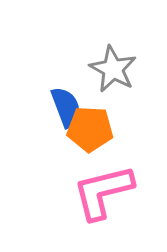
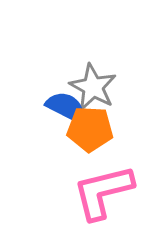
gray star: moved 20 px left, 18 px down
blue semicircle: rotated 42 degrees counterclockwise
